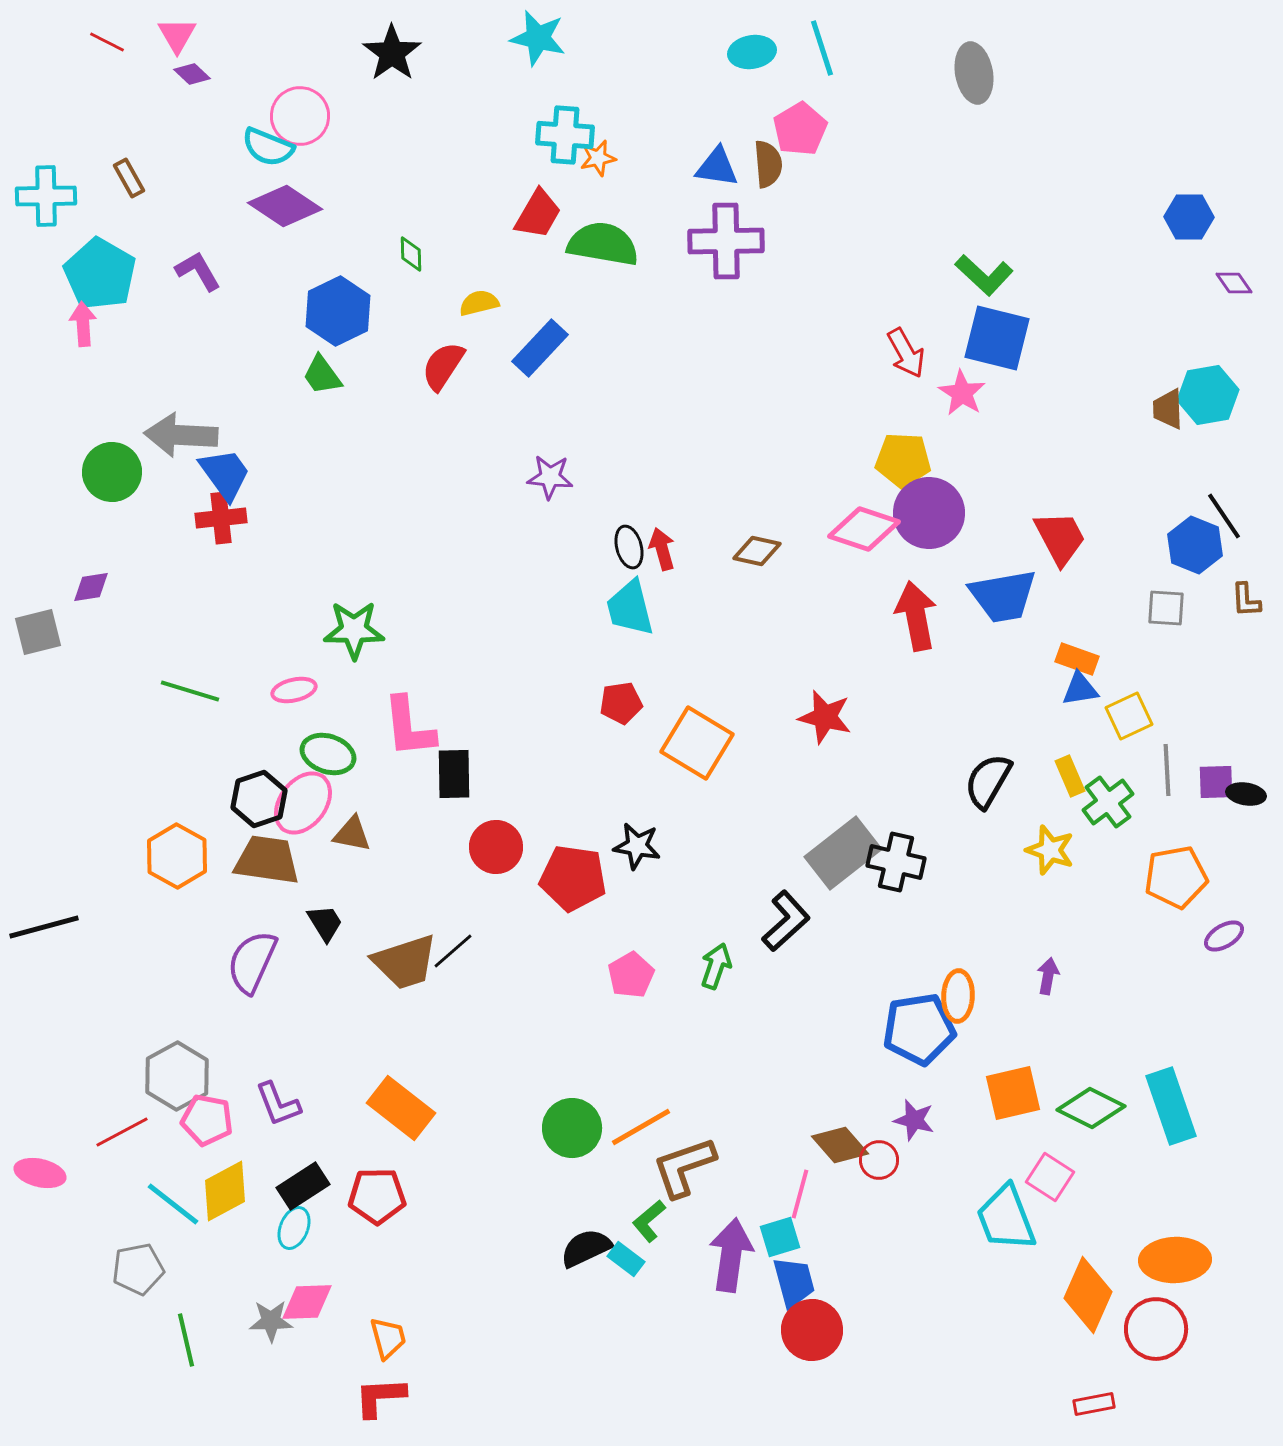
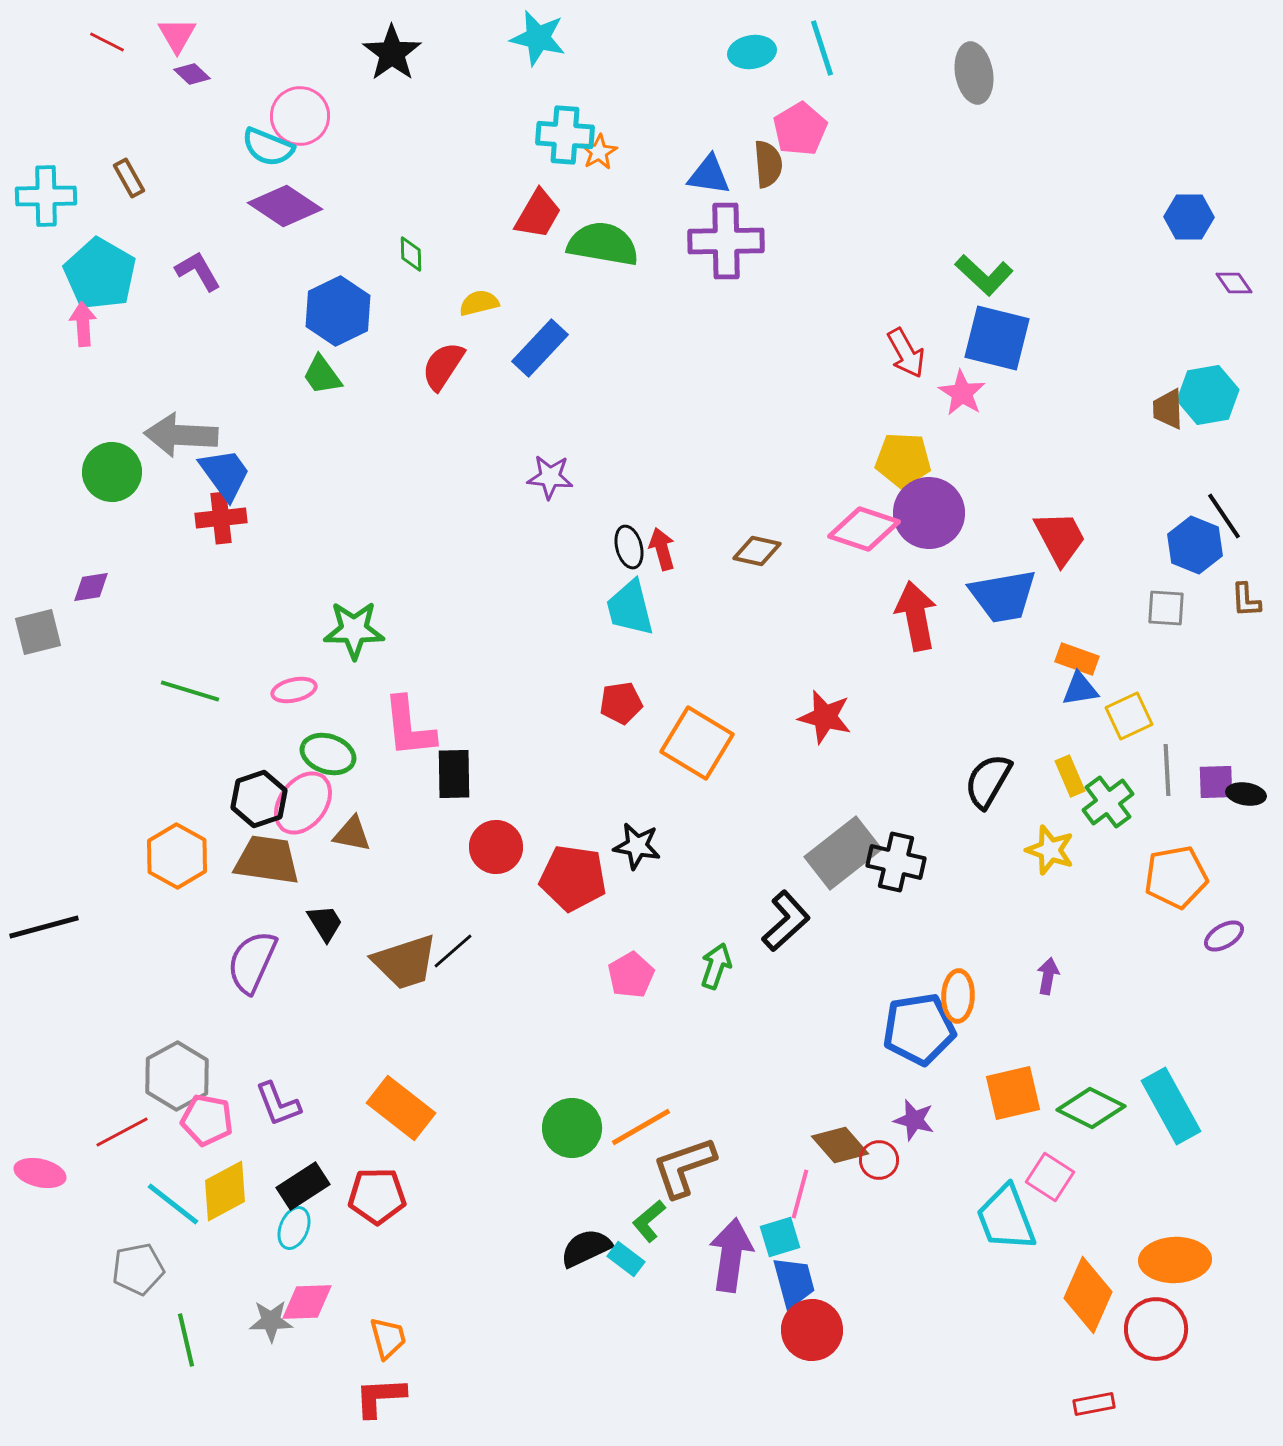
orange star at (598, 158): moved 1 px right, 6 px up; rotated 18 degrees counterclockwise
blue triangle at (717, 167): moved 8 px left, 8 px down
cyan rectangle at (1171, 1106): rotated 10 degrees counterclockwise
